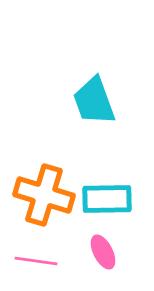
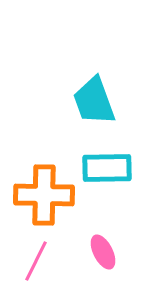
orange cross: rotated 16 degrees counterclockwise
cyan rectangle: moved 31 px up
pink line: rotated 72 degrees counterclockwise
